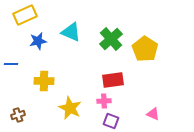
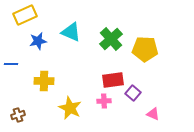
yellow pentagon: rotated 30 degrees counterclockwise
purple square: moved 22 px right, 28 px up; rotated 21 degrees clockwise
